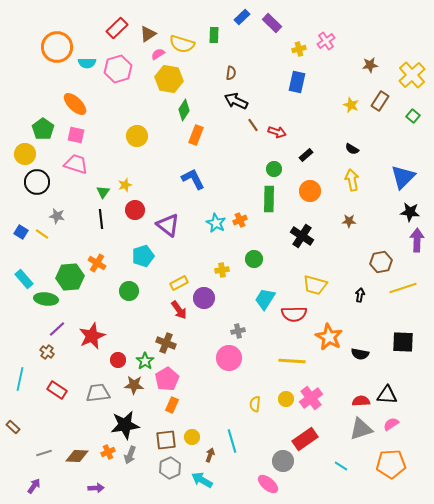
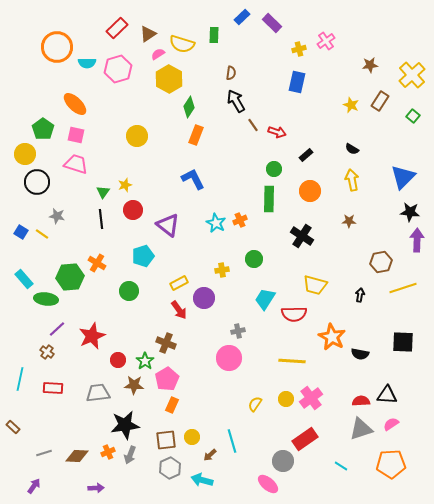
yellow hexagon at (169, 79): rotated 20 degrees clockwise
black arrow at (236, 101): rotated 35 degrees clockwise
green diamond at (184, 110): moved 5 px right, 3 px up
red circle at (135, 210): moved 2 px left
orange star at (329, 337): moved 3 px right
red rectangle at (57, 390): moved 4 px left, 2 px up; rotated 30 degrees counterclockwise
yellow semicircle at (255, 404): rotated 28 degrees clockwise
brown arrow at (210, 455): rotated 152 degrees counterclockwise
cyan arrow at (202, 480): rotated 15 degrees counterclockwise
